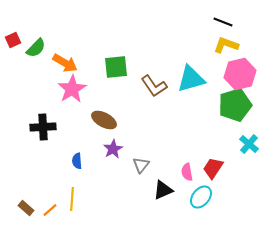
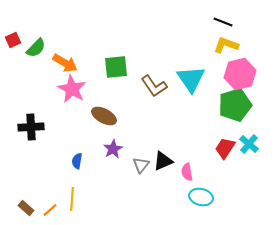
cyan triangle: rotated 48 degrees counterclockwise
pink star: rotated 12 degrees counterclockwise
brown ellipse: moved 4 px up
black cross: moved 12 px left
blue semicircle: rotated 14 degrees clockwise
red trapezoid: moved 12 px right, 20 px up
black triangle: moved 29 px up
cyan ellipse: rotated 65 degrees clockwise
